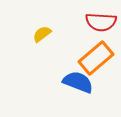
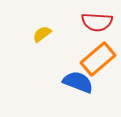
red semicircle: moved 4 px left
orange rectangle: moved 2 px right, 1 px down
